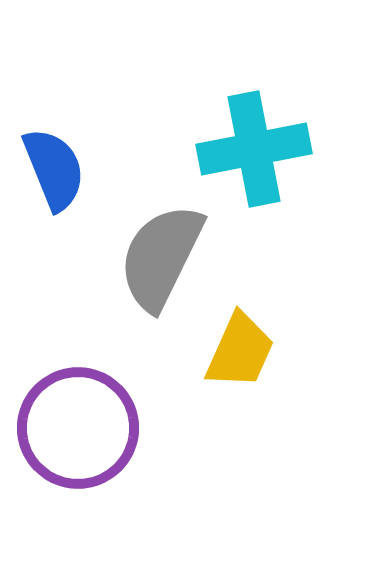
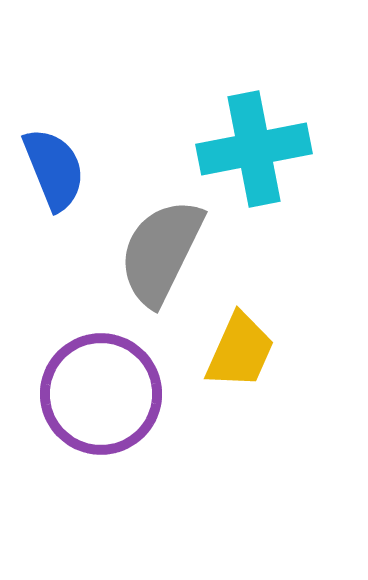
gray semicircle: moved 5 px up
purple circle: moved 23 px right, 34 px up
